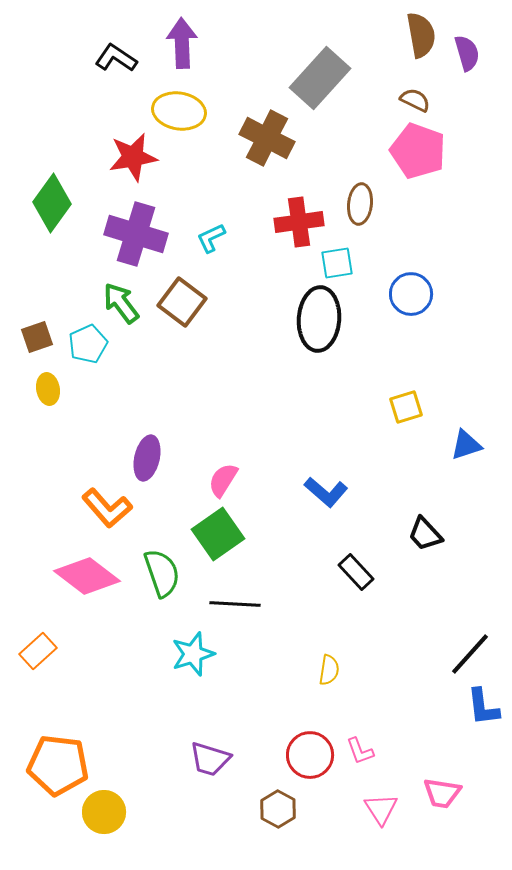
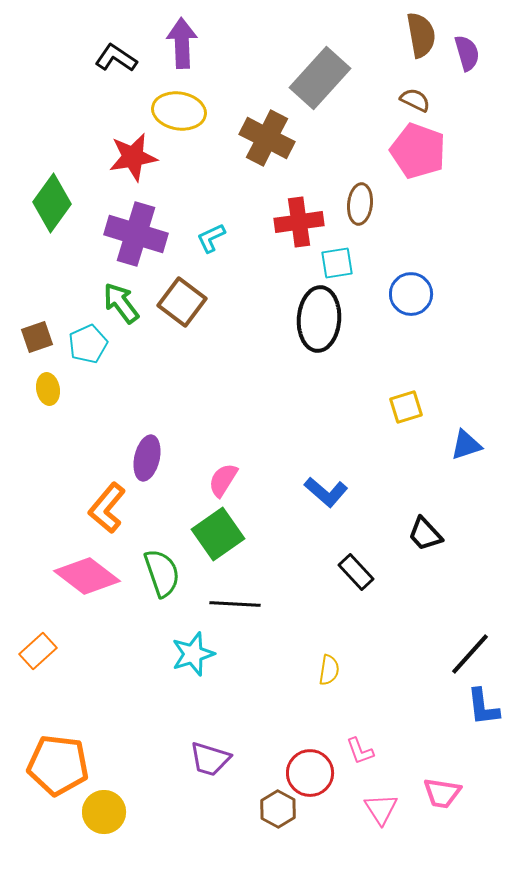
orange L-shape at (107, 508): rotated 81 degrees clockwise
red circle at (310, 755): moved 18 px down
